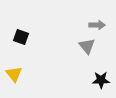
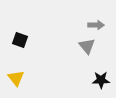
gray arrow: moved 1 px left
black square: moved 1 px left, 3 px down
yellow triangle: moved 2 px right, 4 px down
